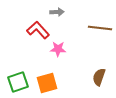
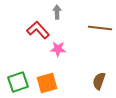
gray arrow: rotated 88 degrees counterclockwise
brown semicircle: moved 4 px down
